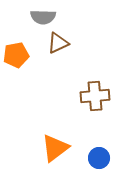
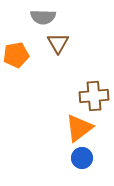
brown triangle: rotated 35 degrees counterclockwise
brown cross: moved 1 px left
orange triangle: moved 24 px right, 20 px up
blue circle: moved 17 px left
